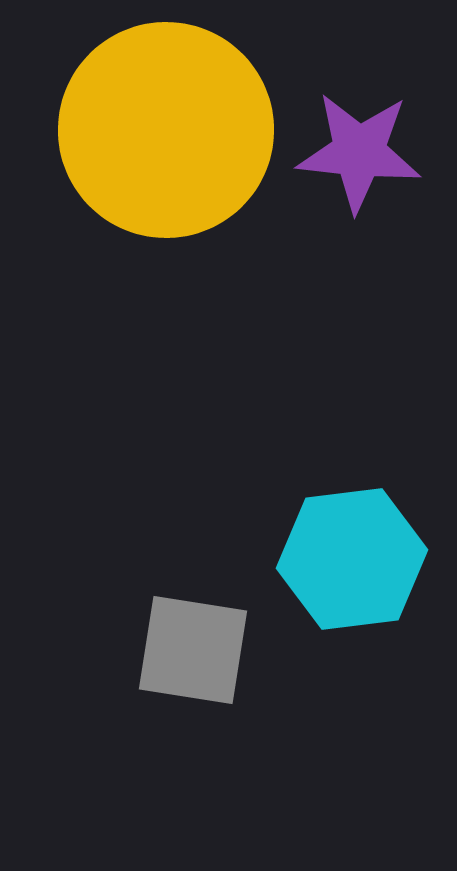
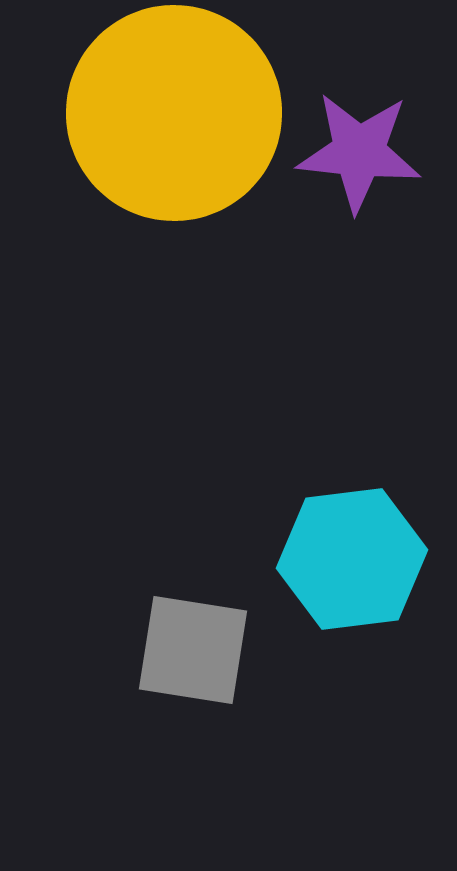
yellow circle: moved 8 px right, 17 px up
